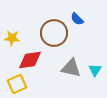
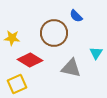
blue semicircle: moved 1 px left, 3 px up
red diamond: rotated 40 degrees clockwise
cyan triangle: moved 1 px right, 17 px up
